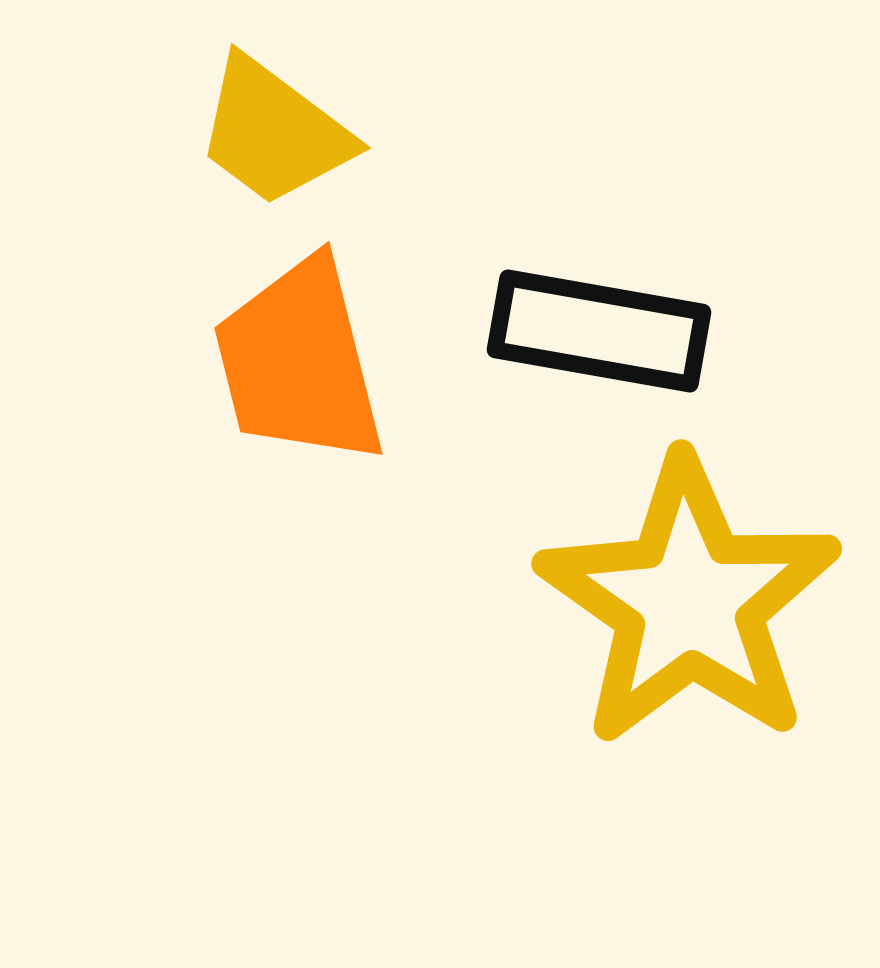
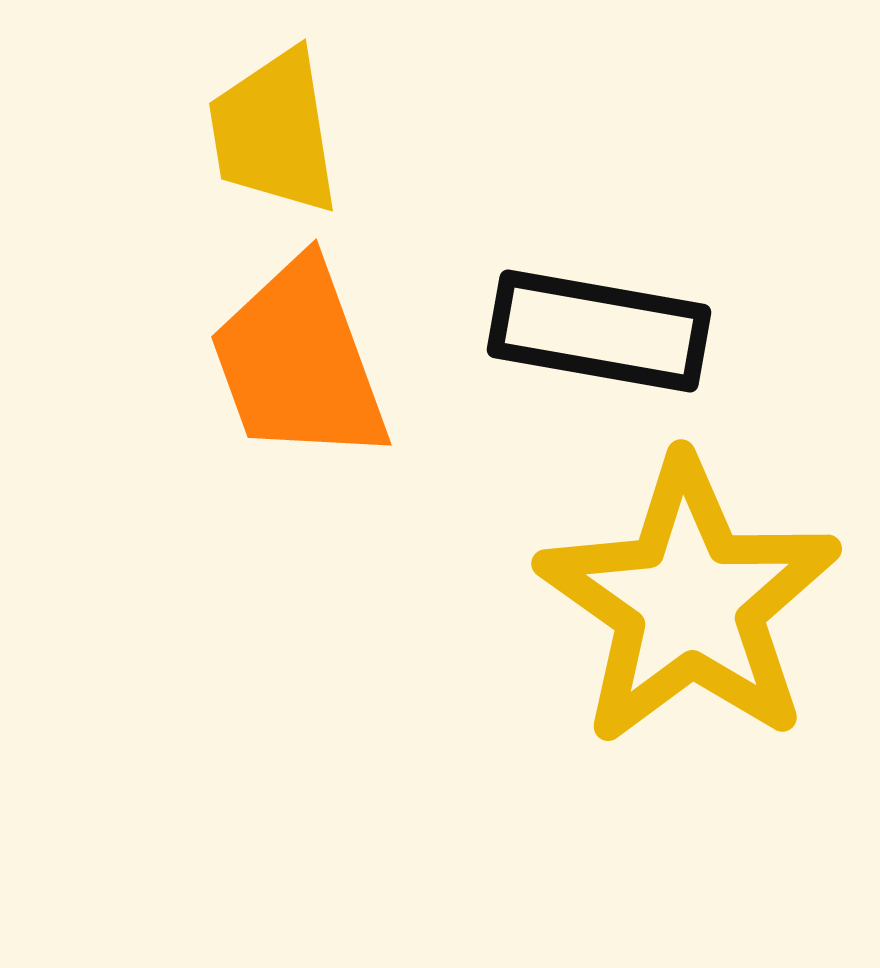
yellow trapezoid: rotated 44 degrees clockwise
orange trapezoid: rotated 6 degrees counterclockwise
